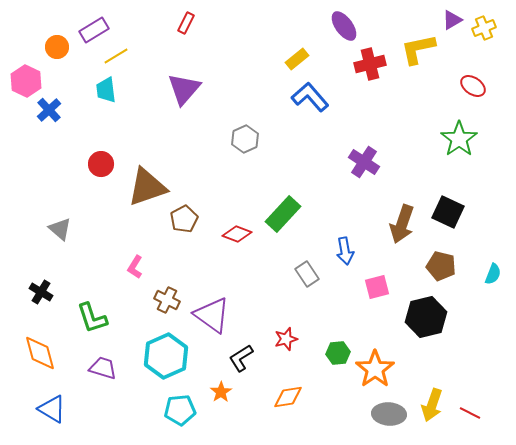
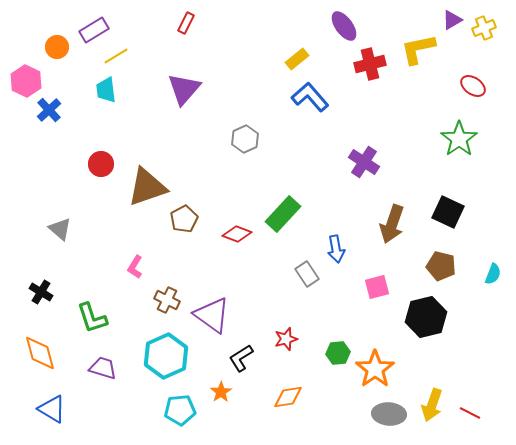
brown arrow at (402, 224): moved 10 px left
blue arrow at (345, 251): moved 9 px left, 2 px up
